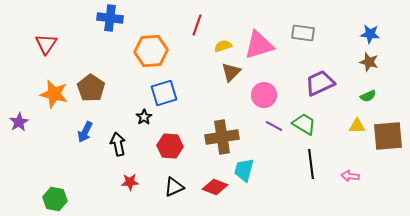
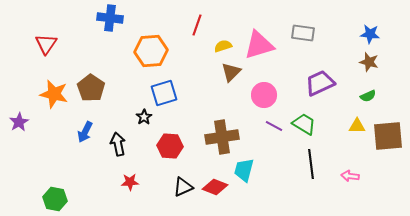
black triangle: moved 9 px right
